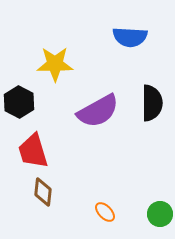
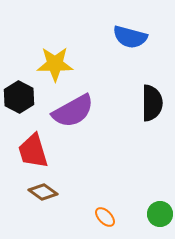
blue semicircle: rotated 12 degrees clockwise
black hexagon: moved 5 px up
purple semicircle: moved 25 px left
brown diamond: rotated 60 degrees counterclockwise
orange ellipse: moved 5 px down
